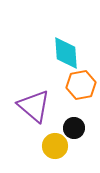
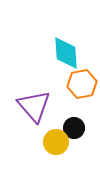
orange hexagon: moved 1 px right, 1 px up
purple triangle: rotated 9 degrees clockwise
yellow circle: moved 1 px right, 4 px up
